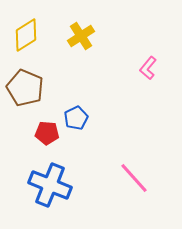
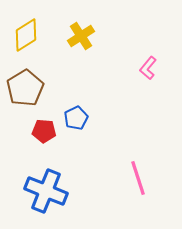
brown pentagon: rotated 18 degrees clockwise
red pentagon: moved 3 px left, 2 px up
pink line: moved 4 px right; rotated 24 degrees clockwise
blue cross: moved 4 px left, 6 px down
